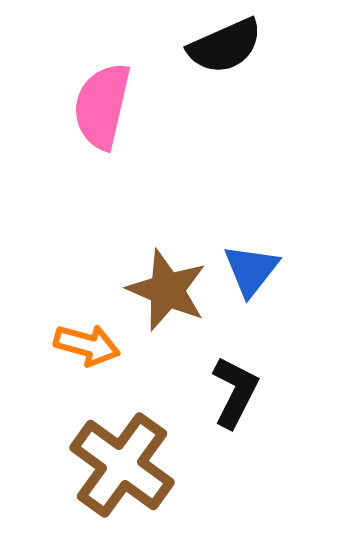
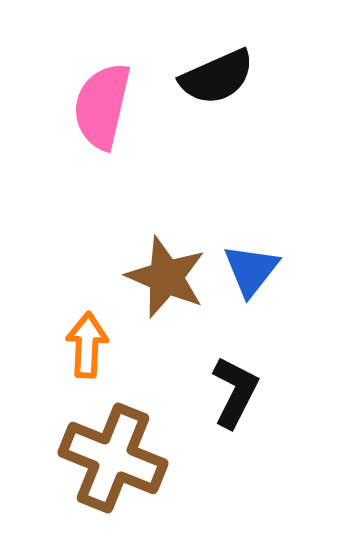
black semicircle: moved 8 px left, 31 px down
brown star: moved 1 px left, 13 px up
orange arrow: rotated 102 degrees counterclockwise
brown cross: moved 9 px left, 7 px up; rotated 14 degrees counterclockwise
